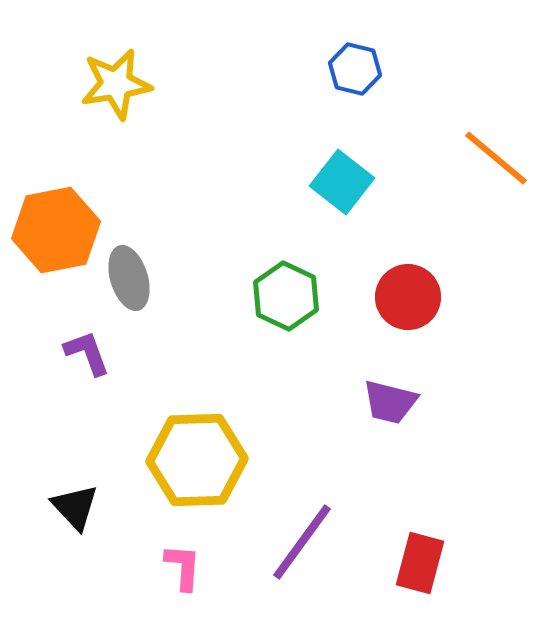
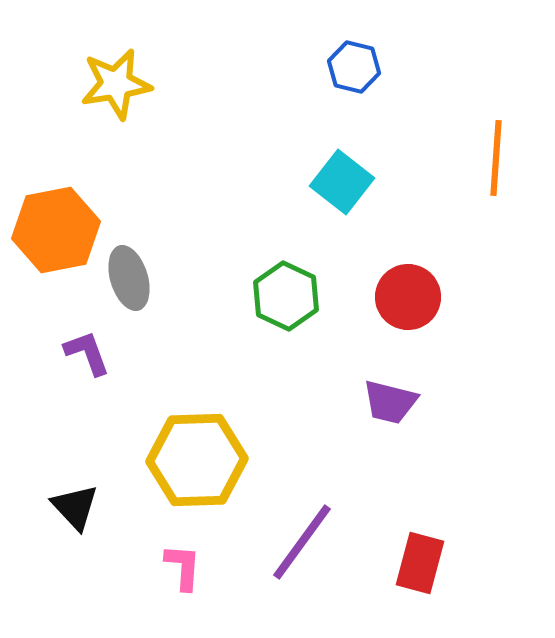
blue hexagon: moved 1 px left, 2 px up
orange line: rotated 54 degrees clockwise
